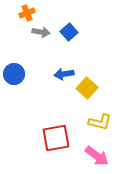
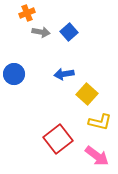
yellow square: moved 6 px down
red square: moved 2 px right, 1 px down; rotated 28 degrees counterclockwise
